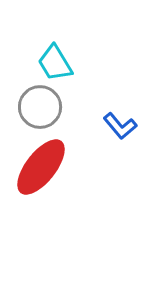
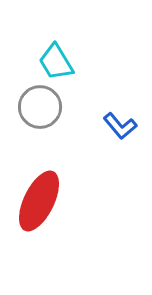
cyan trapezoid: moved 1 px right, 1 px up
red ellipse: moved 2 px left, 34 px down; rotated 12 degrees counterclockwise
